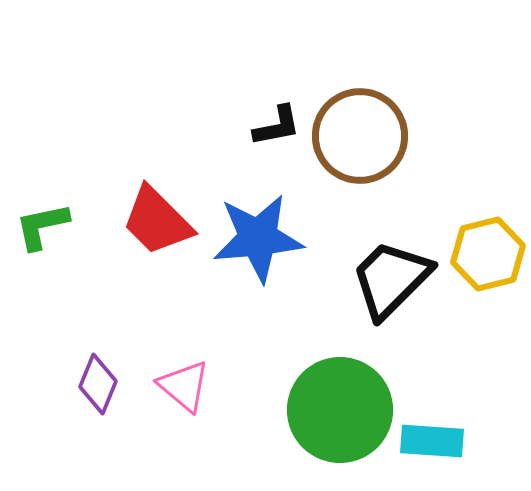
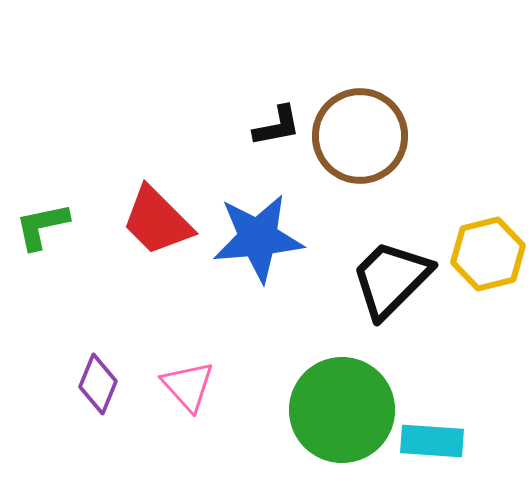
pink triangle: moved 4 px right; rotated 8 degrees clockwise
green circle: moved 2 px right
